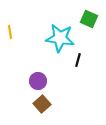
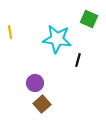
cyan star: moved 3 px left, 1 px down
purple circle: moved 3 px left, 2 px down
